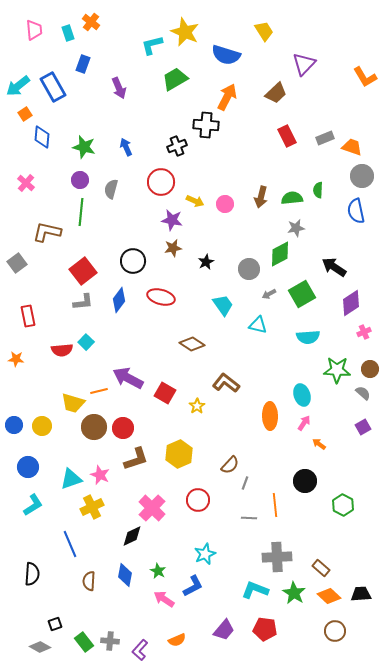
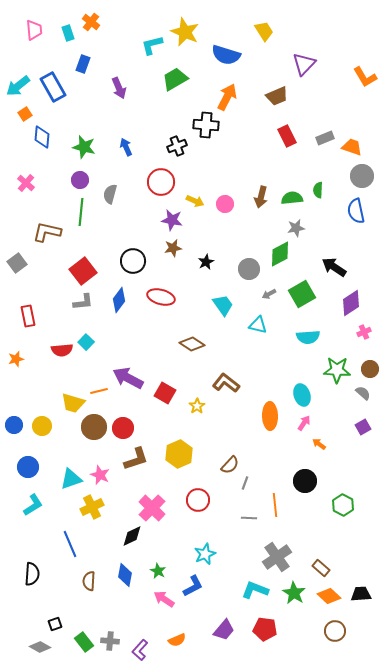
brown trapezoid at (276, 93): moved 1 px right, 3 px down; rotated 20 degrees clockwise
gray semicircle at (111, 189): moved 1 px left, 5 px down
orange star at (16, 359): rotated 21 degrees counterclockwise
gray cross at (277, 557): rotated 32 degrees counterclockwise
